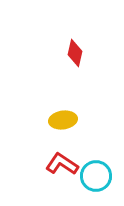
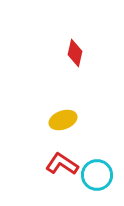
yellow ellipse: rotated 12 degrees counterclockwise
cyan circle: moved 1 px right, 1 px up
